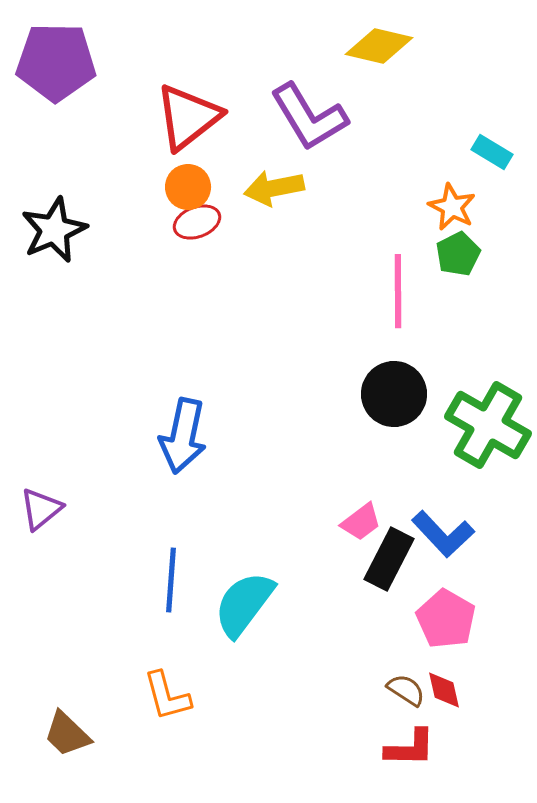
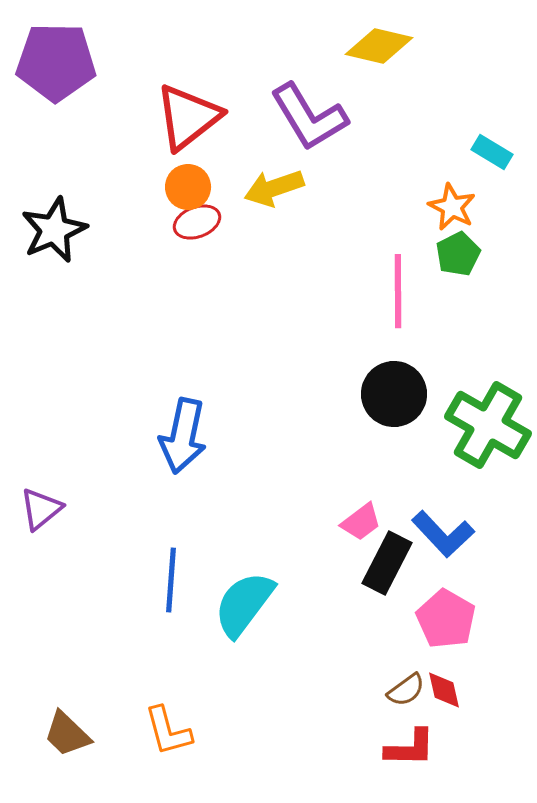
yellow arrow: rotated 8 degrees counterclockwise
black rectangle: moved 2 px left, 4 px down
brown semicircle: rotated 111 degrees clockwise
orange L-shape: moved 1 px right, 35 px down
